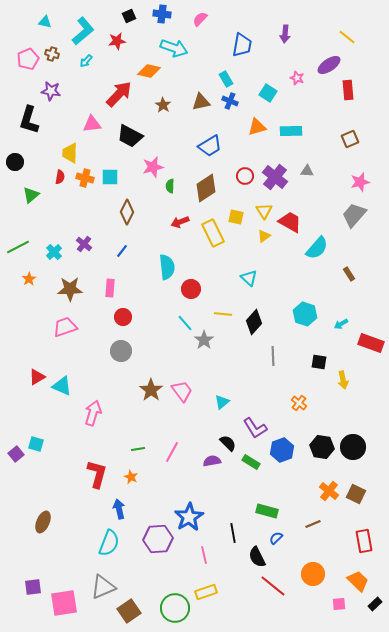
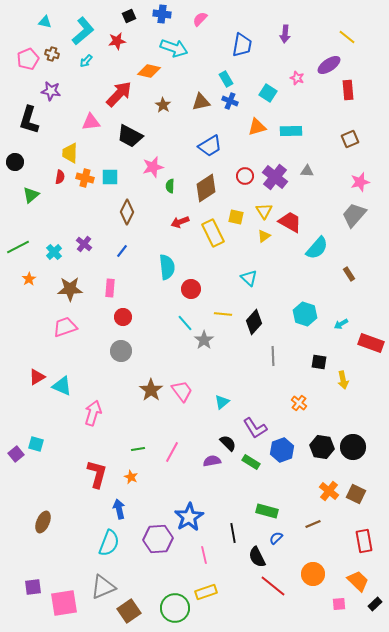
pink triangle at (92, 124): moved 1 px left, 2 px up
